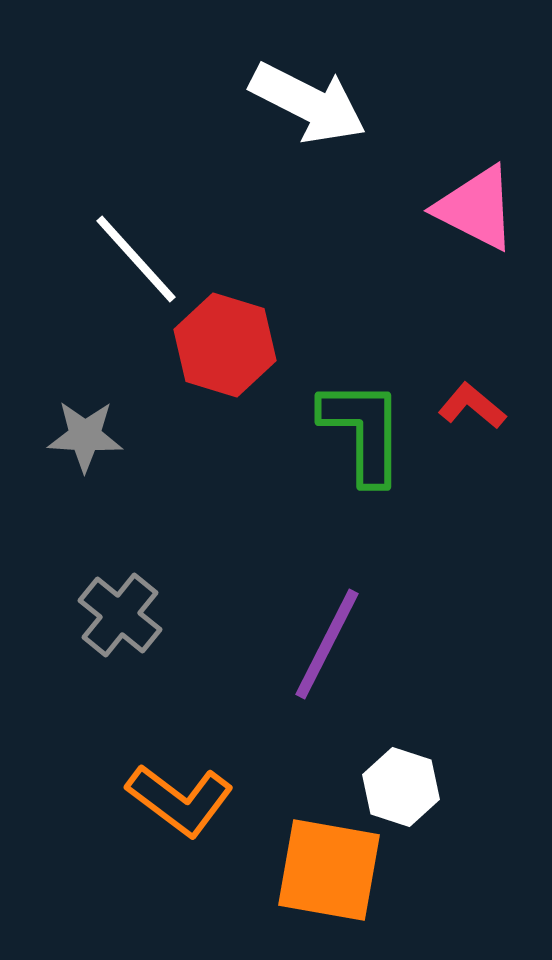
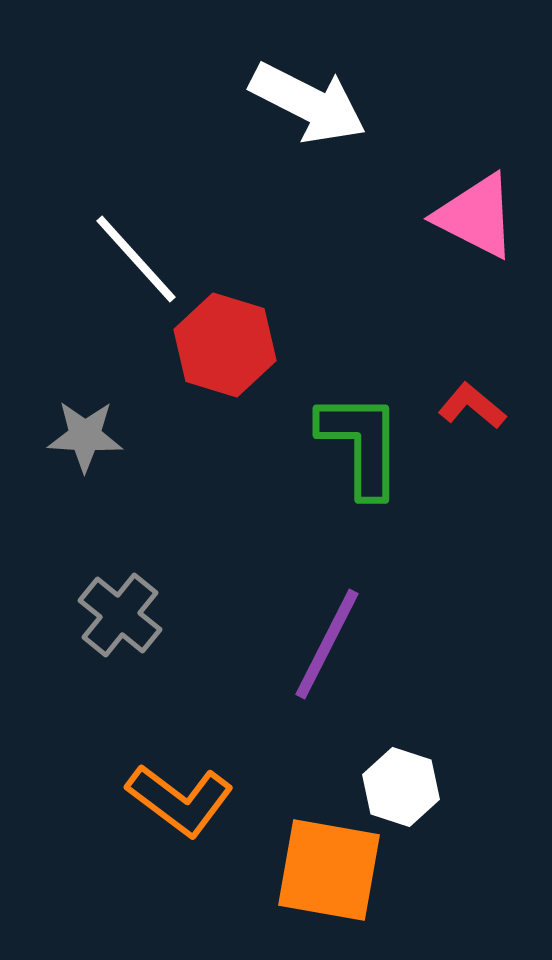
pink triangle: moved 8 px down
green L-shape: moved 2 px left, 13 px down
